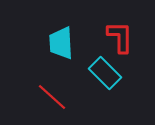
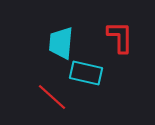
cyan trapezoid: rotated 8 degrees clockwise
cyan rectangle: moved 19 px left; rotated 32 degrees counterclockwise
